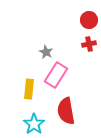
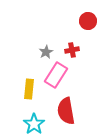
red circle: moved 1 px left, 1 px down
red cross: moved 17 px left, 6 px down
gray star: rotated 16 degrees clockwise
